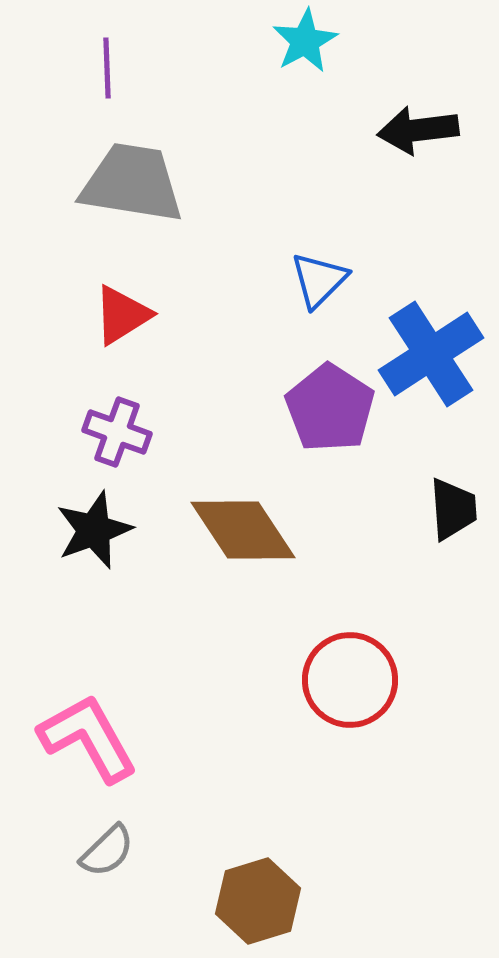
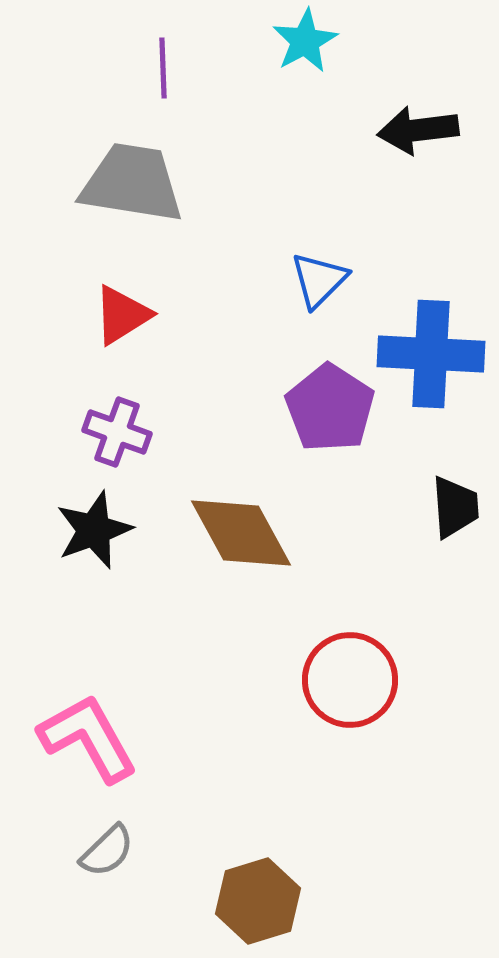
purple line: moved 56 px right
blue cross: rotated 36 degrees clockwise
black trapezoid: moved 2 px right, 2 px up
brown diamond: moved 2 px left, 3 px down; rotated 5 degrees clockwise
